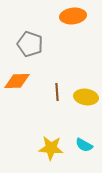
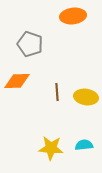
cyan semicircle: rotated 144 degrees clockwise
